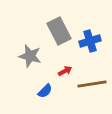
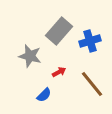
gray rectangle: rotated 68 degrees clockwise
red arrow: moved 6 px left, 1 px down
brown line: rotated 60 degrees clockwise
blue semicircle: moved 1 px left, 4 px down
